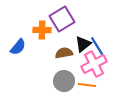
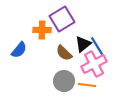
blue semicircle: moved 1 px right, 3 px down
brown semicircle: rotated 126 degrees counterclockwise
